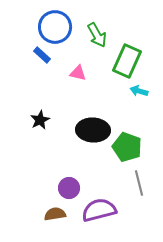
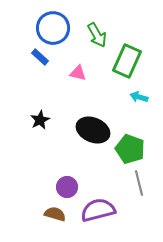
blue circle: moved 2 px left, 1 px down
blue rectangle: moved 2 px left, 2 px down
cyan arrow: moved 6 px down
black ellipse: rotated 20 degrees clockwise
green pentagon: moved 3 px right, 2 px down
purple circle: moved 2 px left, 1 px up
purple semicircle: moved 1 px left
brown semicircle: rotated 25 degrees clockwise
